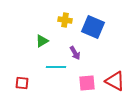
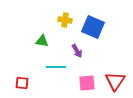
green triangle: rotated 40 degrees clockwise
purple arrow: moved 2 px right, 2 px up
red triangle: rotated 35 degrees clockwise
